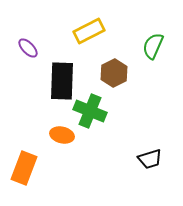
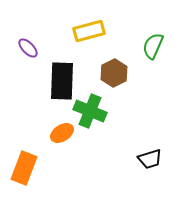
yellow rectangle: rotated 12 degrees clockwise
orange ellipse: moved 2 px up; rotated 45 degrees counterclockwise
